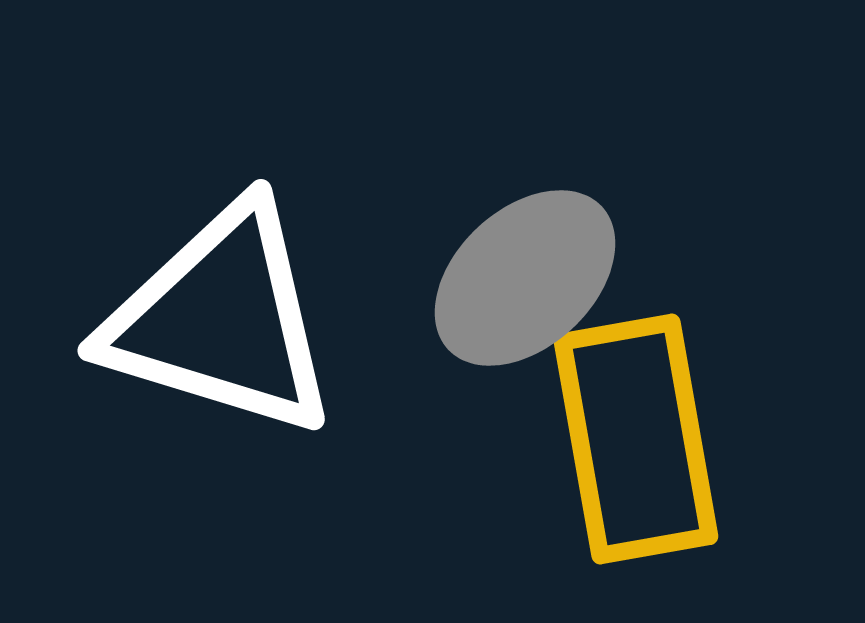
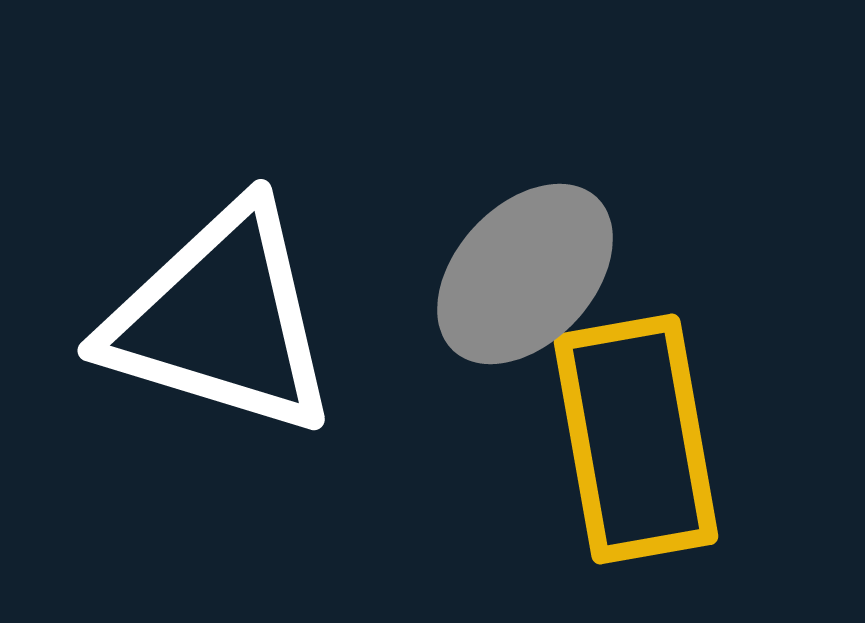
gray ellipse: moved 4 px up; rotated 4 degrees counterclockwise
